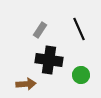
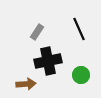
gray rectangle: moved 3 px left, 2 px down
black cross: moved 1 px left, 1 px down; rotated 20 degrees counterclockwise
